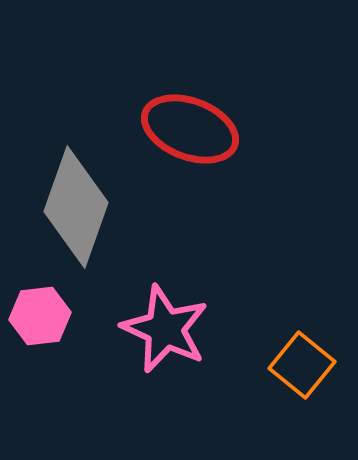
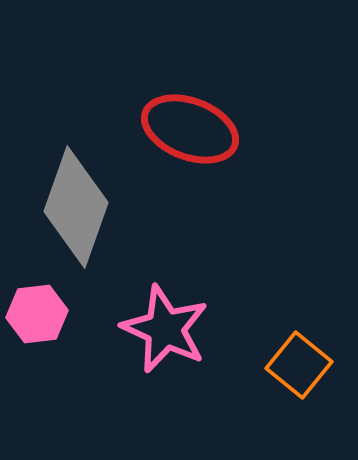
pink hexagon: moved 3 px left, 2 px up
orange square: moved 3 px left
